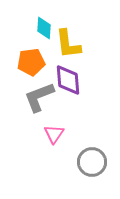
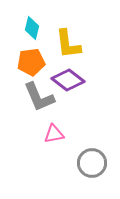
cyan diamond: moved 12 px left; rotated 10 degrees clockwise
purple diamond: rotated 48 degrees counterclockwise
gray L-shape: rotated 92 degrees counterclockwise
pink triangle: rotated 45 degrees clockwise
gray circle: moved 1 px down
